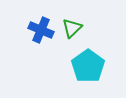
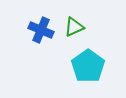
green triangle: moved 2 px right, 1 px up; rotated 20 degrees clockwise
